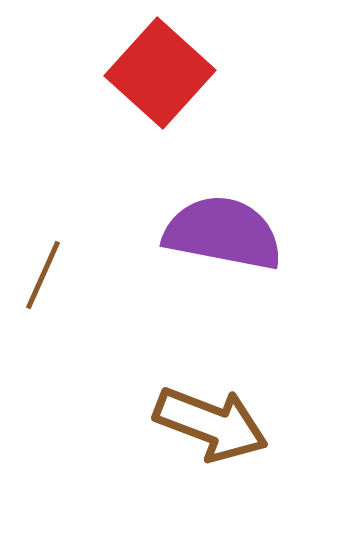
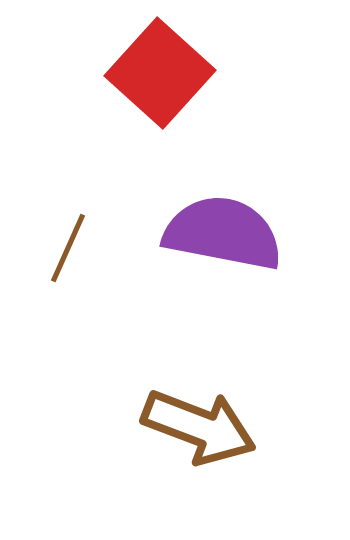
brown line: moved 25 px right, 27 px up
brown arrow: moved 12 px left, 3 px down
